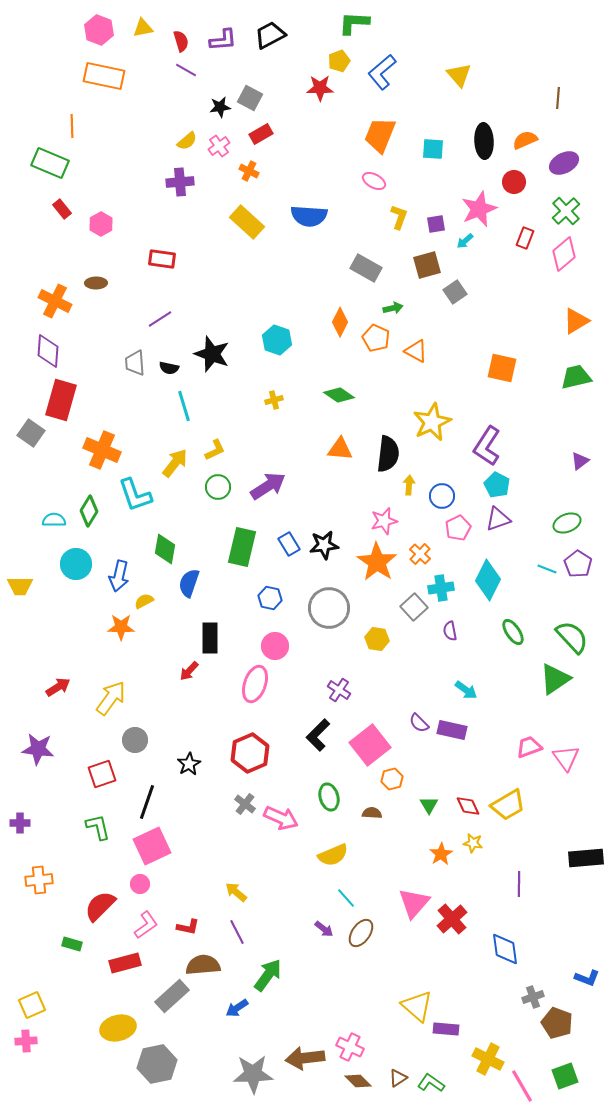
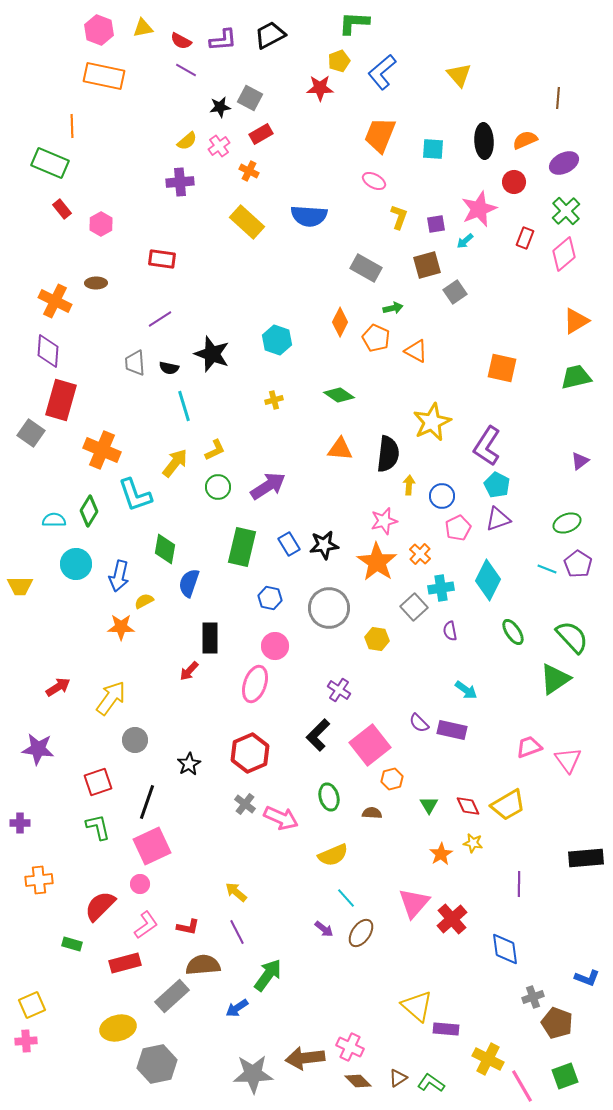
red semicircle at (181, 41): rotated 135 degrees clockwise
pink triangle at (566, 758): moved 2 px right, 2 px down
red square at (102, 774): moved 4 px left, 8 px down
